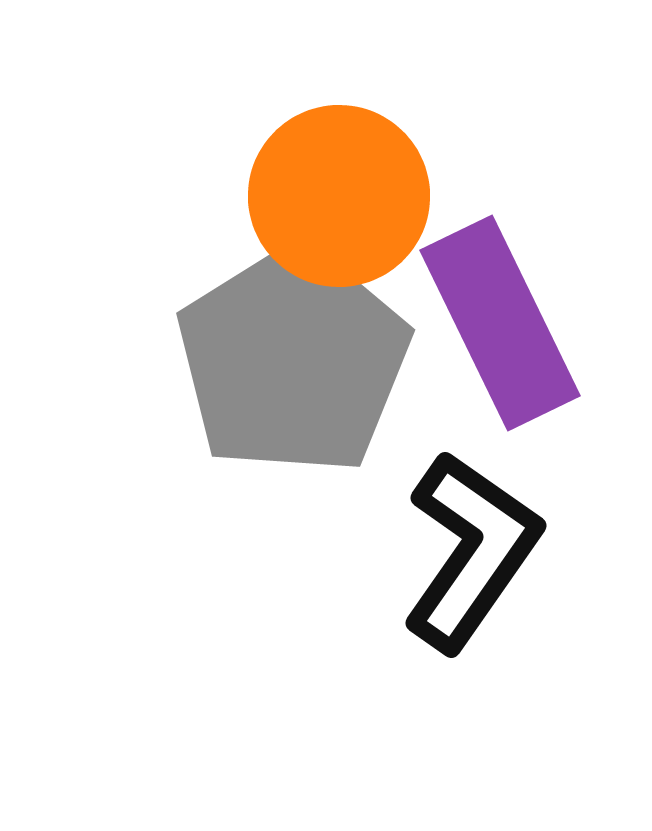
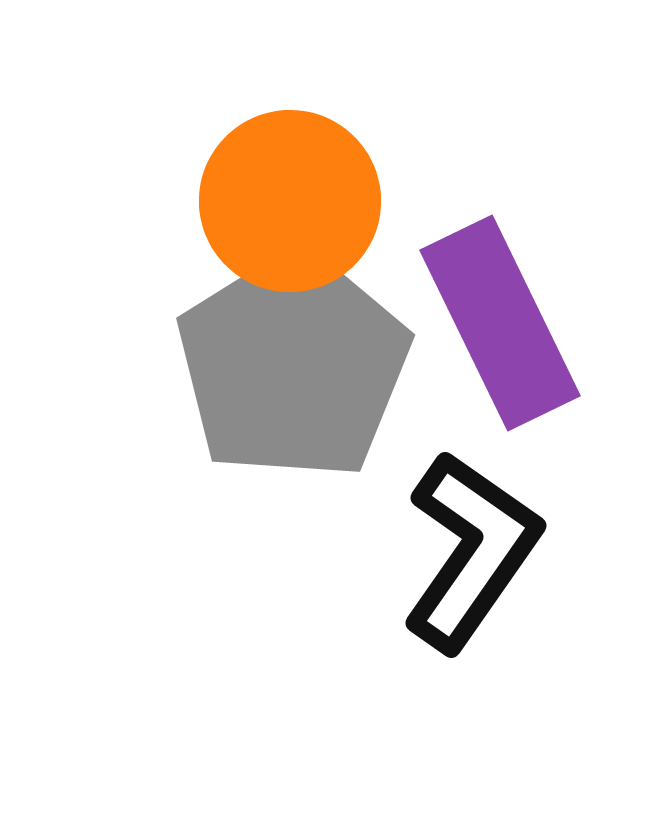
orange circle: moved 49 px left, 5 px down
gray pentagon: moved 5 px down
